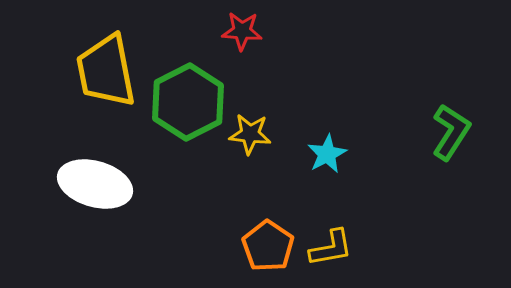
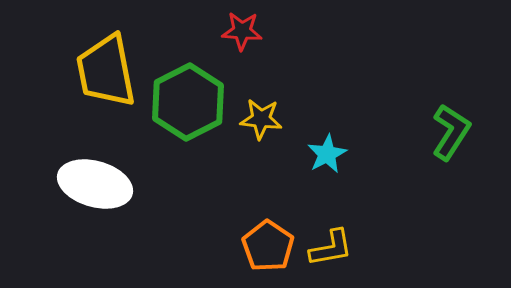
yellow star: moved 11 px right, 15 px up
